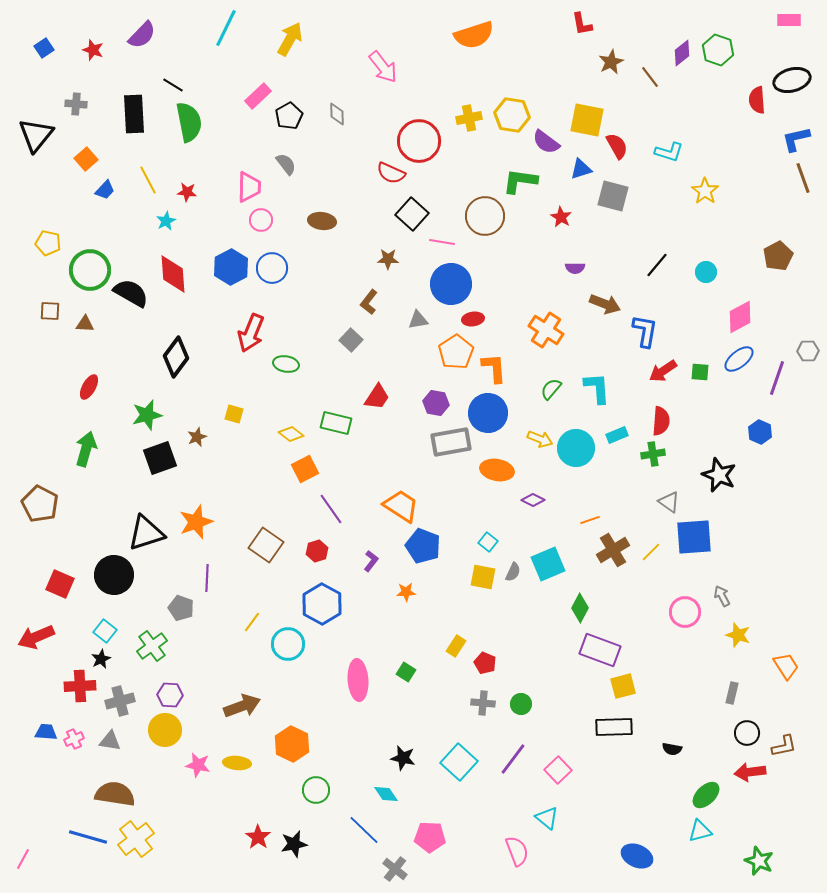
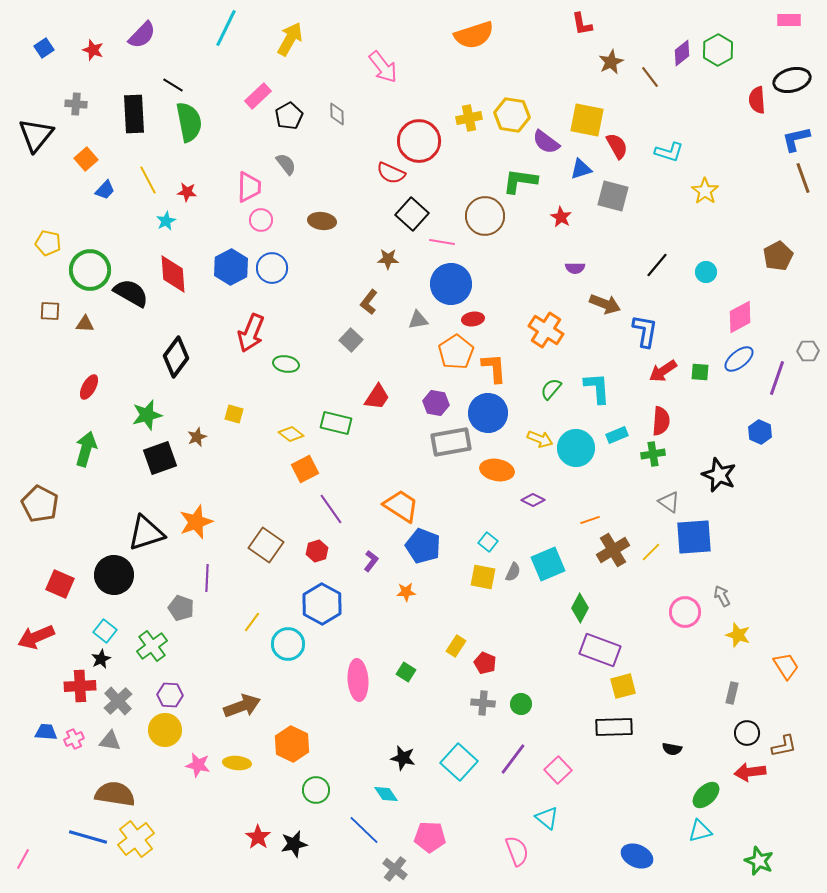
green hexagon at (718, 50): rotated 12 degrees clockwise
gray cross at (120, 701): moved 2 px left; rotated 28 degrees counterclockwise
